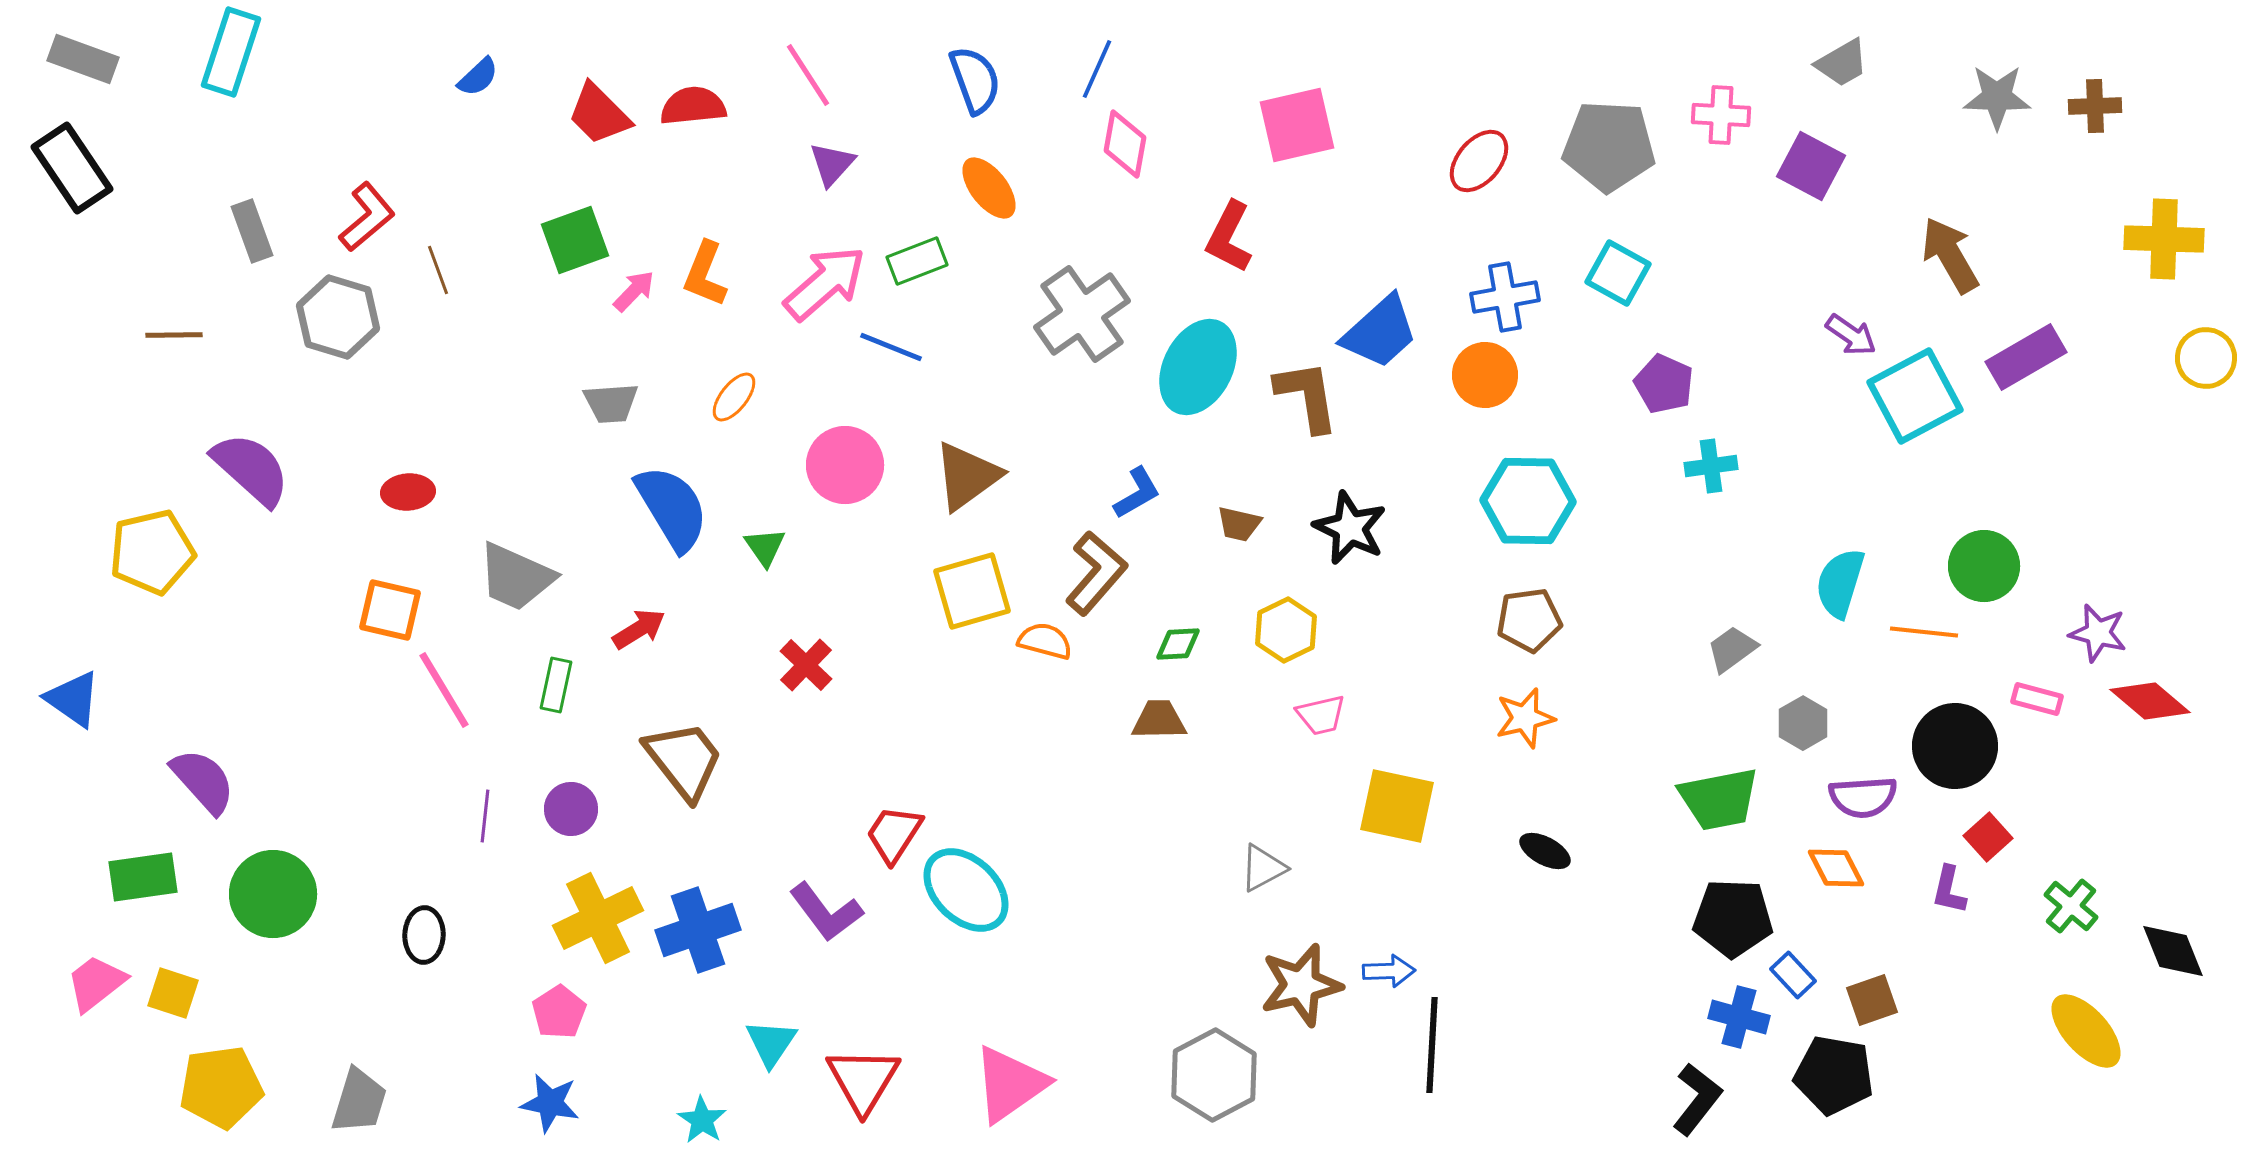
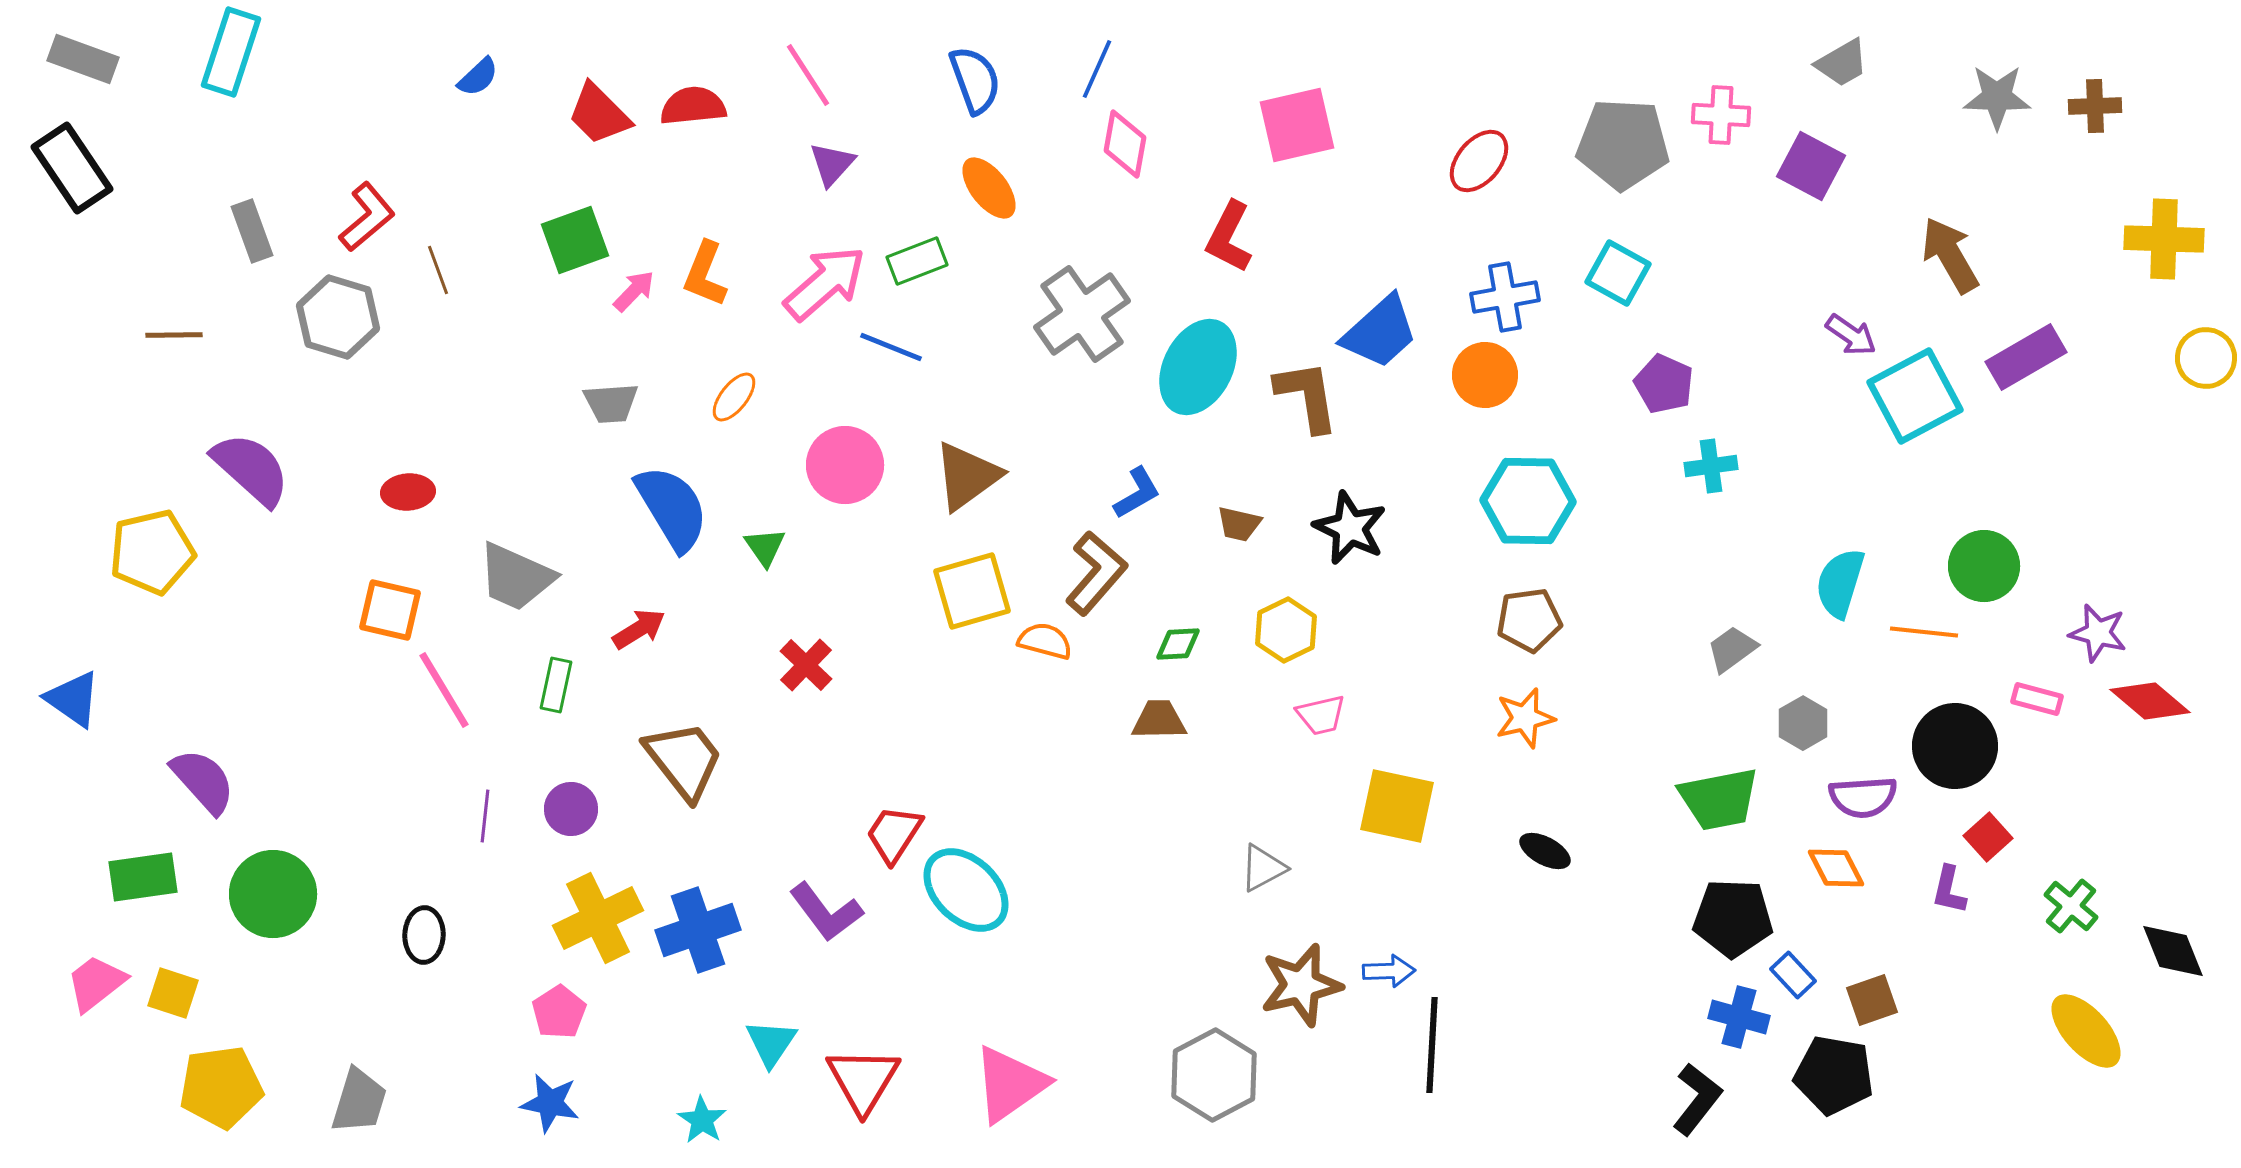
gray pentagon at (1609, 146): moved 14 px right, 2 px up
